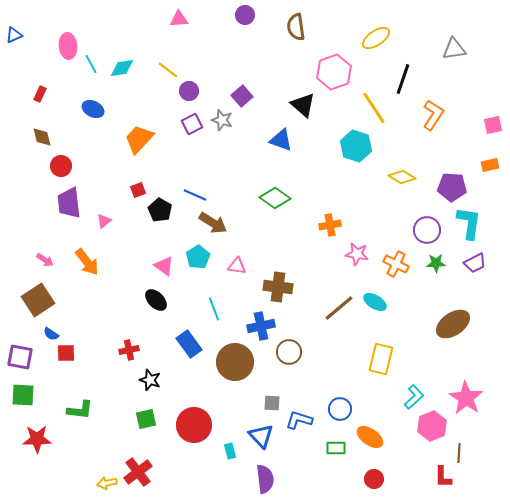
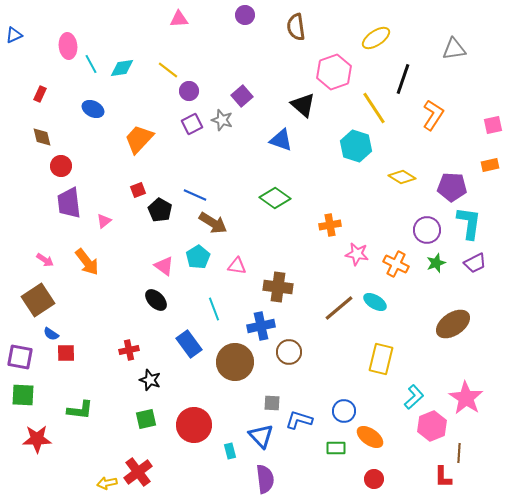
green star at (436, 263): rotated 18 degrees counterclockwise
blue circle at (340, 409): moved 4 px right, 2 px down
